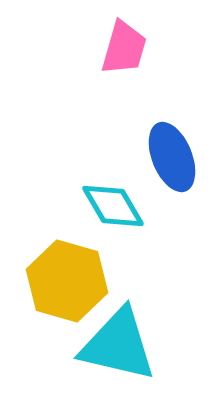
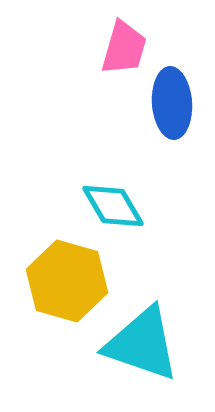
blue ellipse: moved 54 px up; rotated 18 degrees clockwise
cyan triangle: moved 24 px right, 1 px up; rotated 6 degrees clockwise
